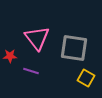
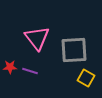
gray square: moved 2 px down; rotated 12 degrees counterclockwise
red star: moved 11 px down
purple line: moved 1 px left
